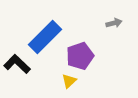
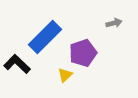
purple pentagon: moved 3 px right, 3 px up
yellow triangle: moved 4 px left, 6 px up
